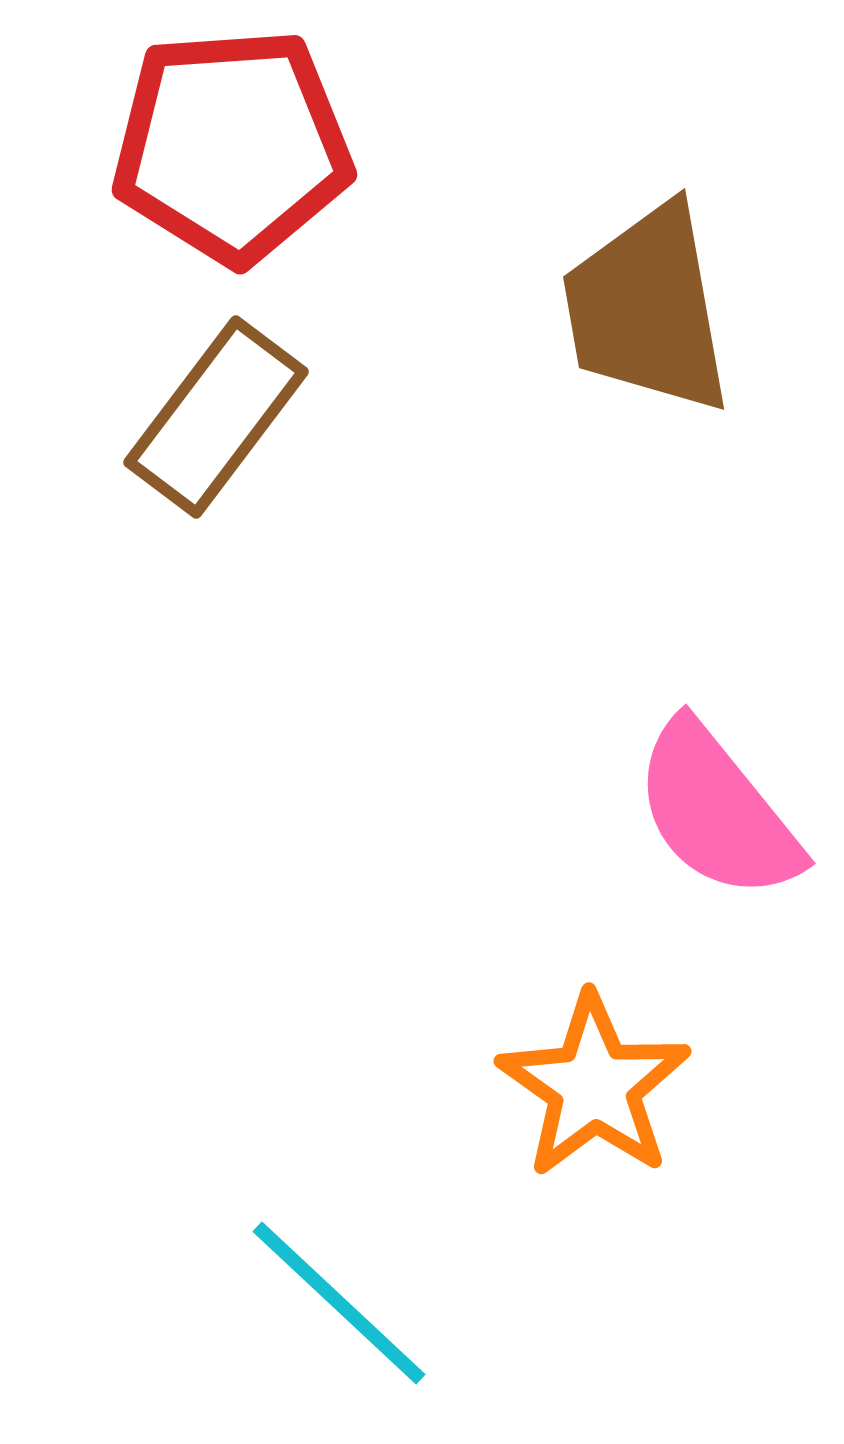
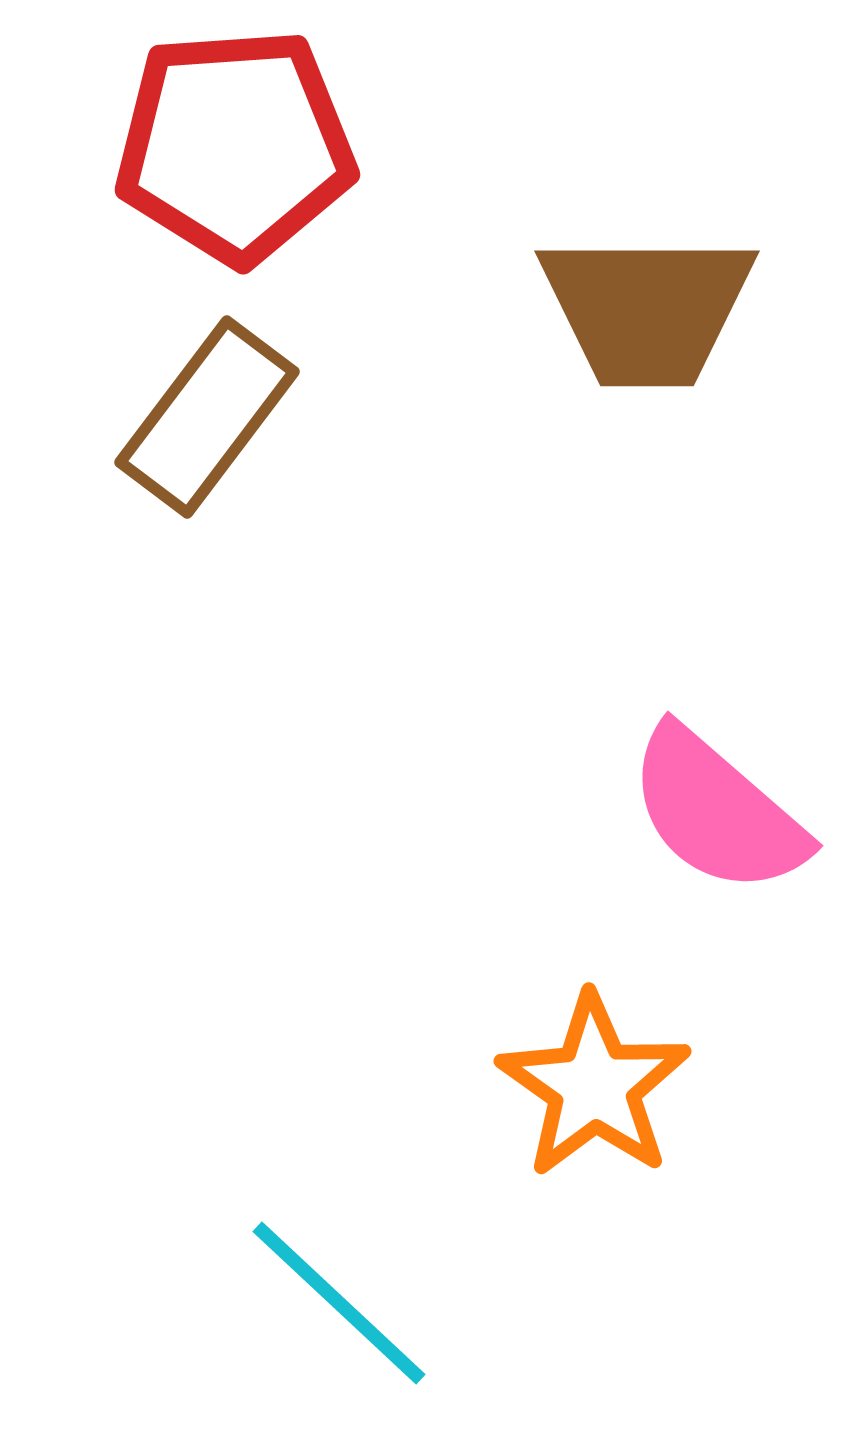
red pentagon: moved 3 px right
brown trapezoid: rotated 80 degrees counterclockwise
brown rectangle: moved 9 px left
pink semicircle: rotated 10 degrees counterclockwise
